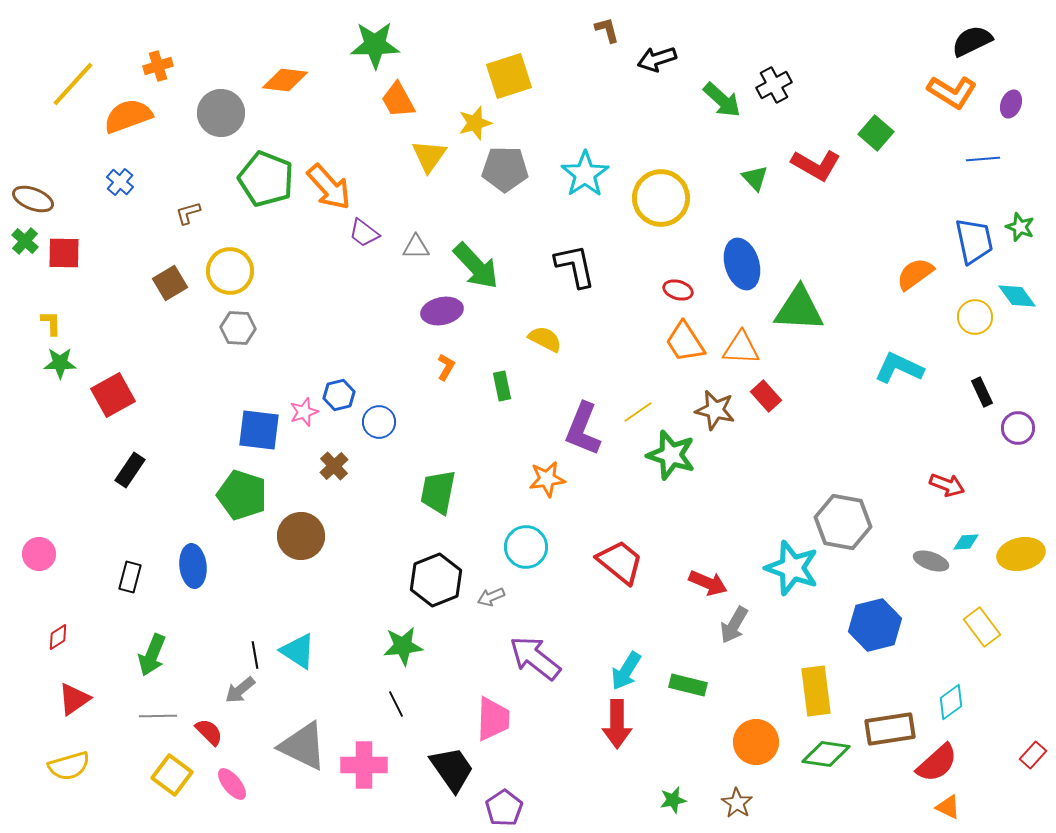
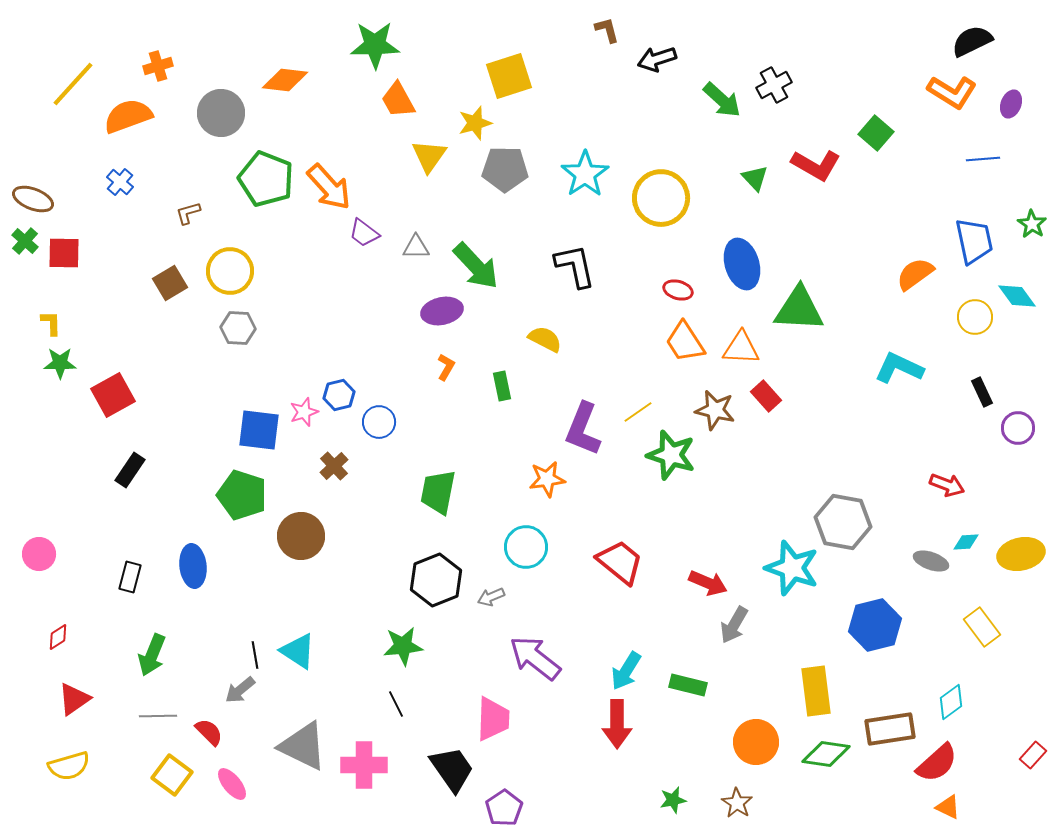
green star at (1020, 227): moved 12 px right, 3 px up; rotated 12 degrees clockwise
